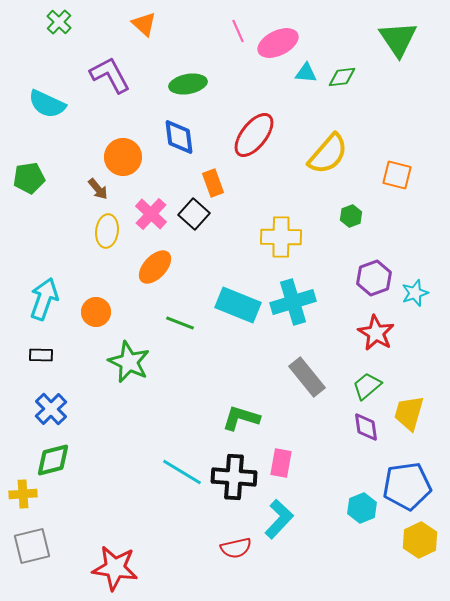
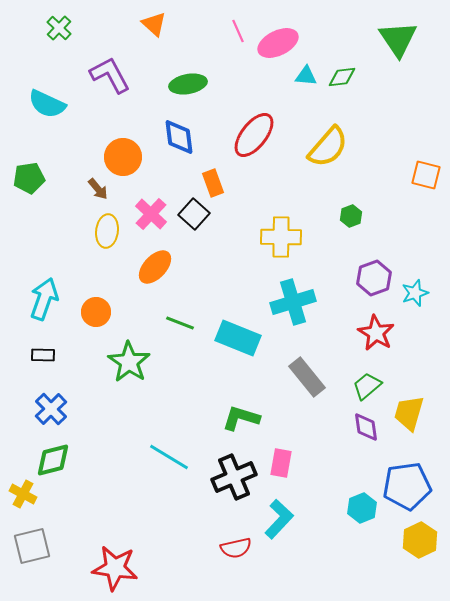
green cross at (59, 22): moved 6 px down
orange triangle at (144, 24): moved 10 px right
cyan triangle at (306, 73): moved 3 px down
yellow semicircle at (328, 154): moved 7 px up
orange square at (397, 175): moved 29 px right
cyan rectangle at (238, 305): moved 33 px down
black rectangle at (41, 355): moved 2 px right
green star at (129, 362): rotated 9 degrees clockwise
cyan line at (182, 472): moved 13 px left, 15 px up
black cross at (234, 477): rotated 27 degrees counterclockwise
yellow cross at (23, 494): rotated 32 degrees clockwise
